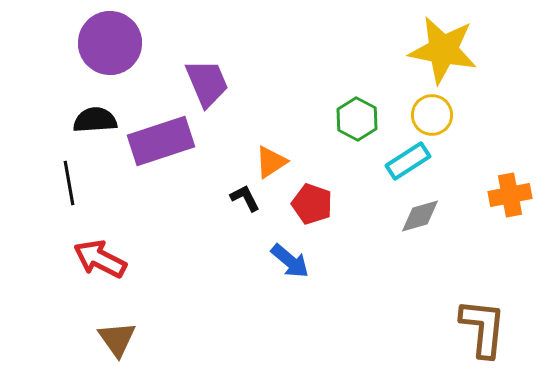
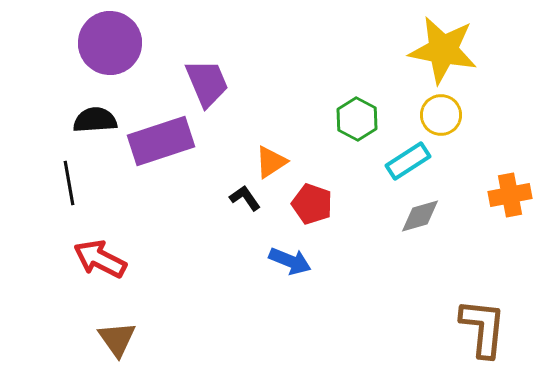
yellow circle: moved 9 px right
black L-shape: rotated 8 degrees counterclockwise
blue arrow: rotated 18 degrees counterclockwise
